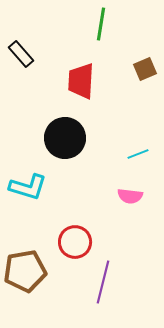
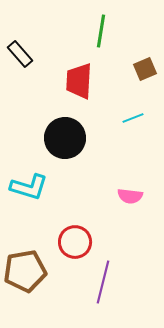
green line: moved 7 px down
black rectangle: moved 1 px left
red trapezoid: moved 2 px left
cyan line: moved 5 px left, 36 px up
cyan L-shape: moved 1 px right
